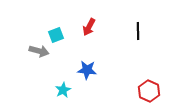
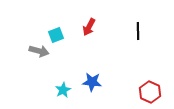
blue star: moved 5 px right, 12 px down
red hexagon: moved 1 px right, 1 px down
